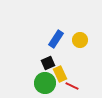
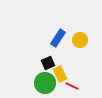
blue rectangle: moved 2 px right, 1 px up
